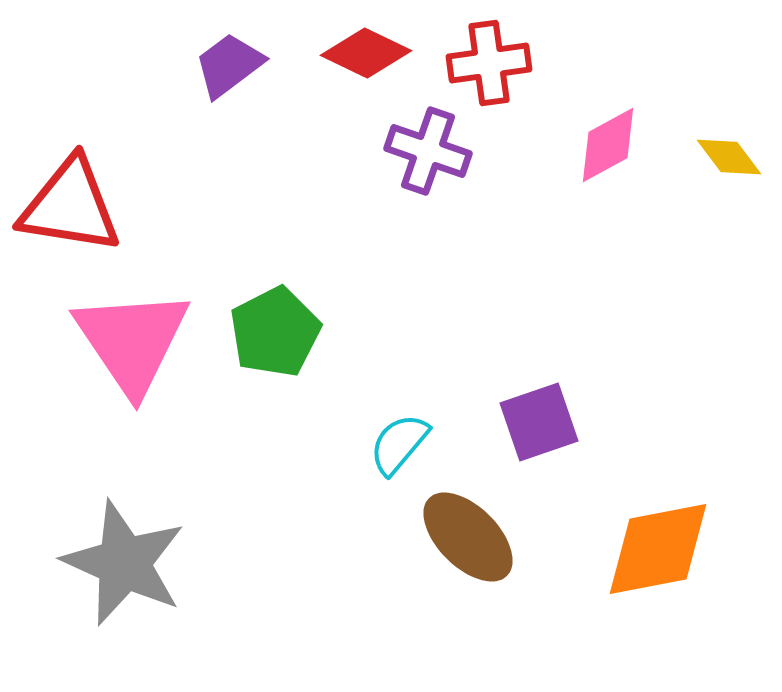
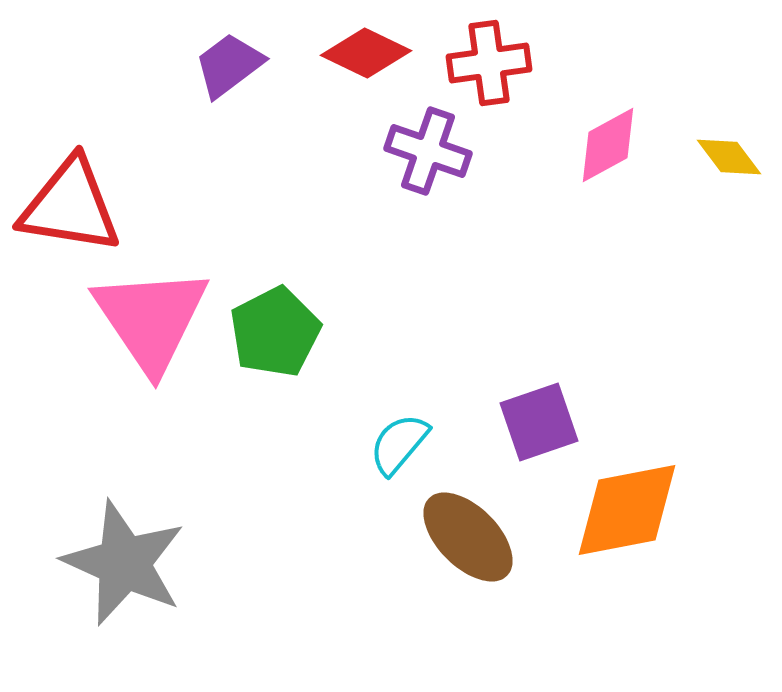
pink triangle: moved 19 px right, 22 px up
orange diamond: moved 31 px left, 39 px up
